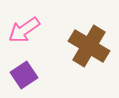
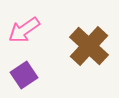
brown cross: rotated 12 degrees clockwise
